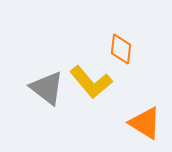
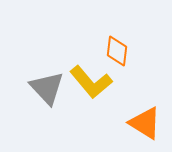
orange diamond: moved 4 px left, 2 px down
gray triangle: rotated 9 degrees clockwise
